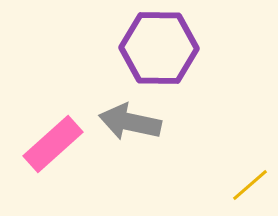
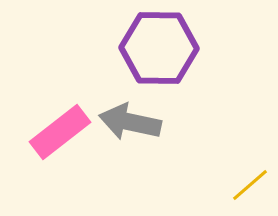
pink rectangle: moved 7 px right, 12 px up; rotated 4 degrees clockwise
